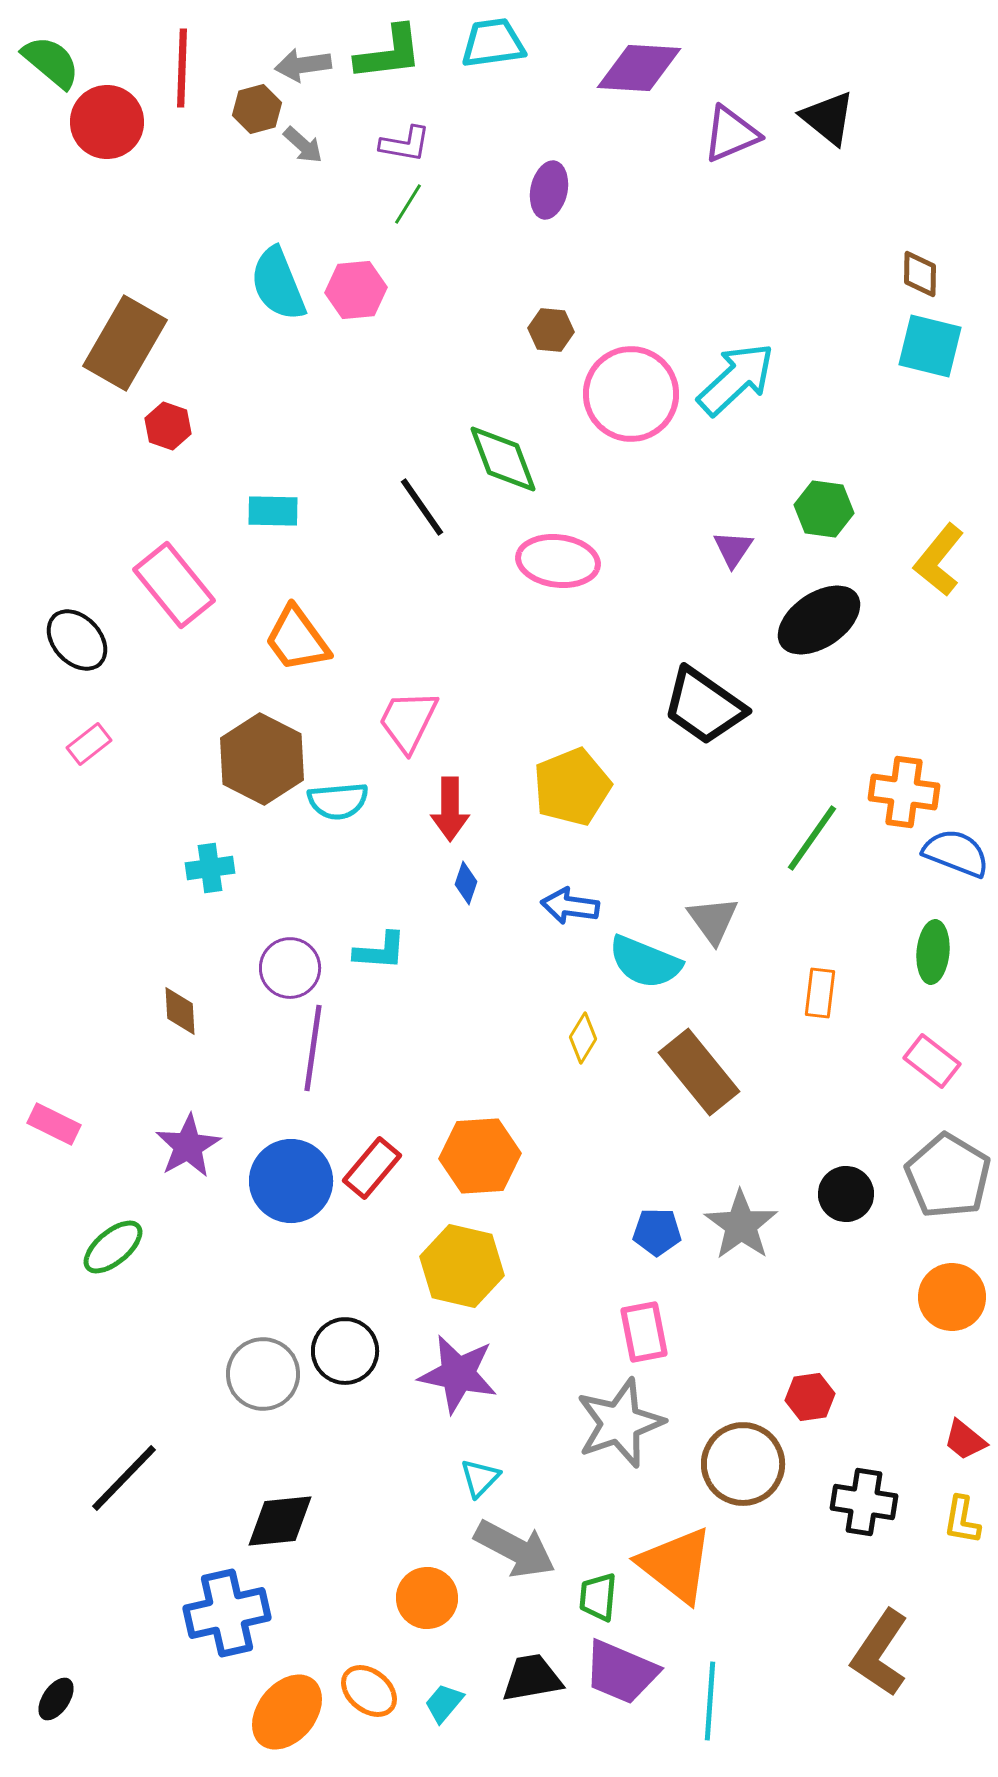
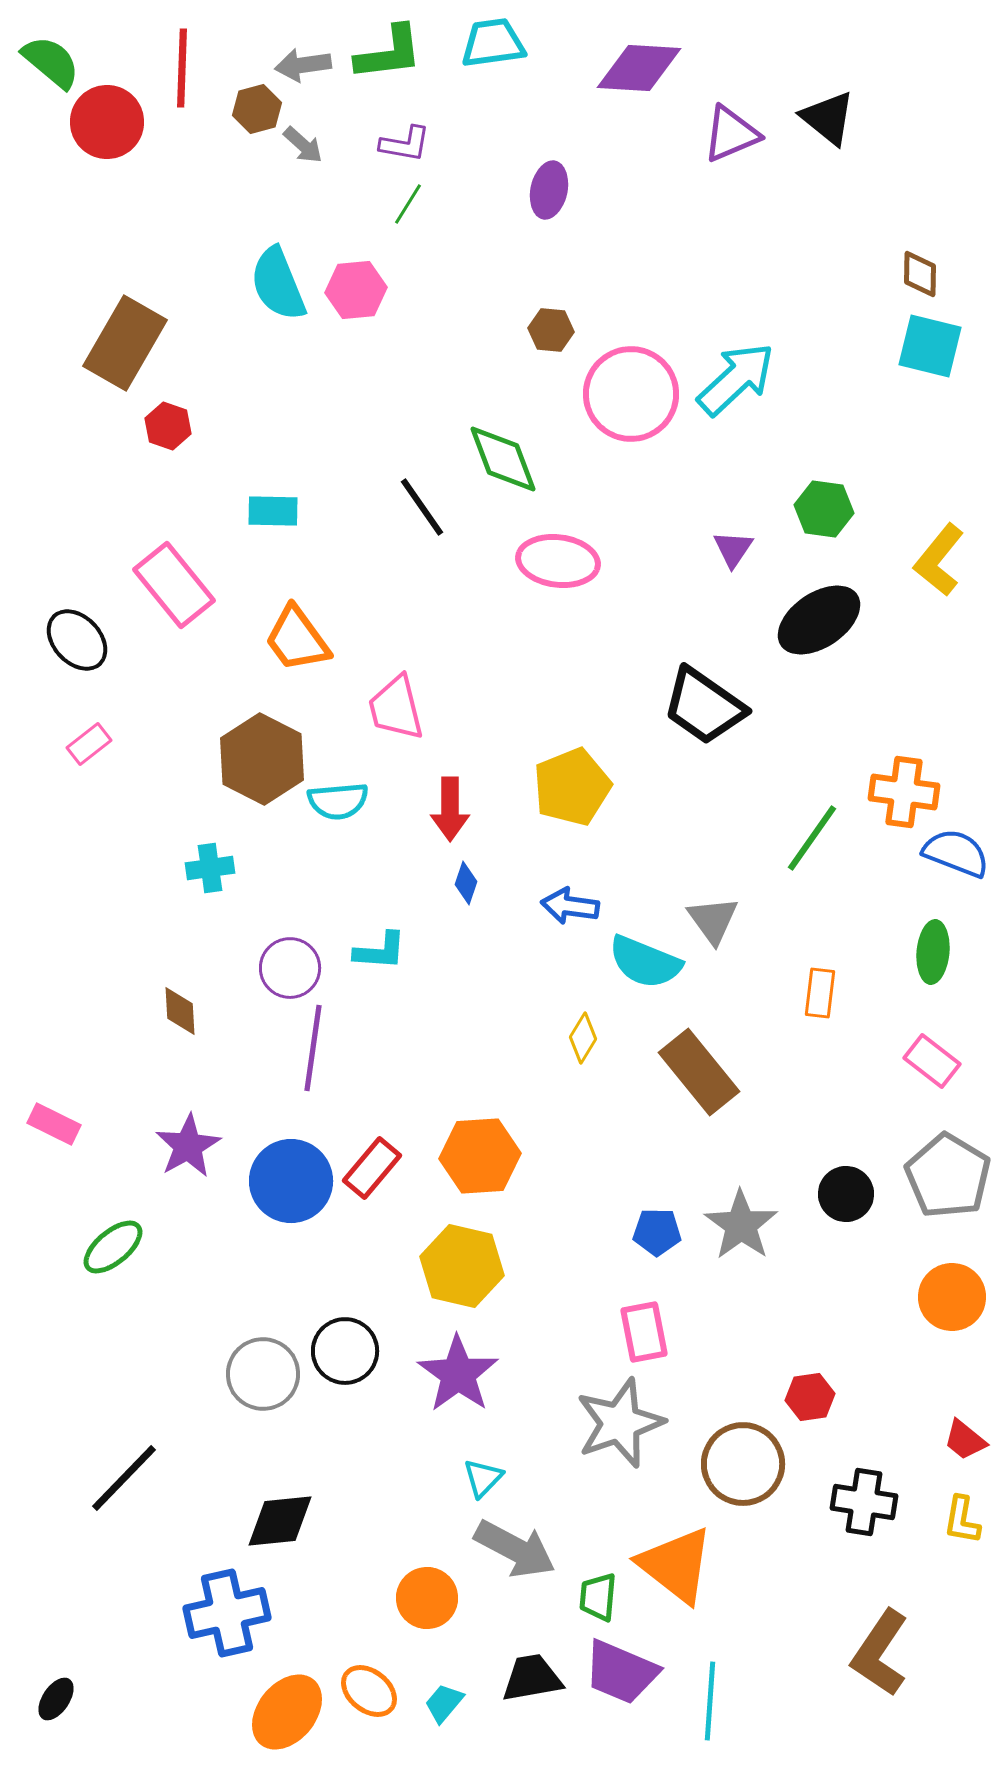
pink trapezoid at (408, 721): moved 12 px left, 13 px up; rotated 40 degrees counterclockwise
purple star at (458, 1374): rotated 24 degrees clockwise
cyan triangle at (480, 1478): moved 3 px right
